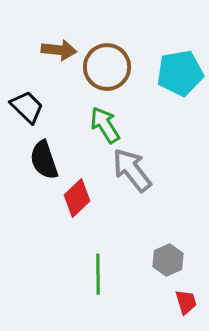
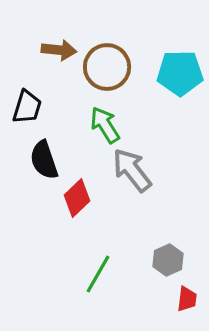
cyan pentagon: rotated 9 degrees clockwise
black trapezoid: rotated 63 degrees clockwise
green line: rotated 30 degrees clockwise
red trapezoid: moved 1 px right, 3 px up; rotated 24 degrees clockwise
